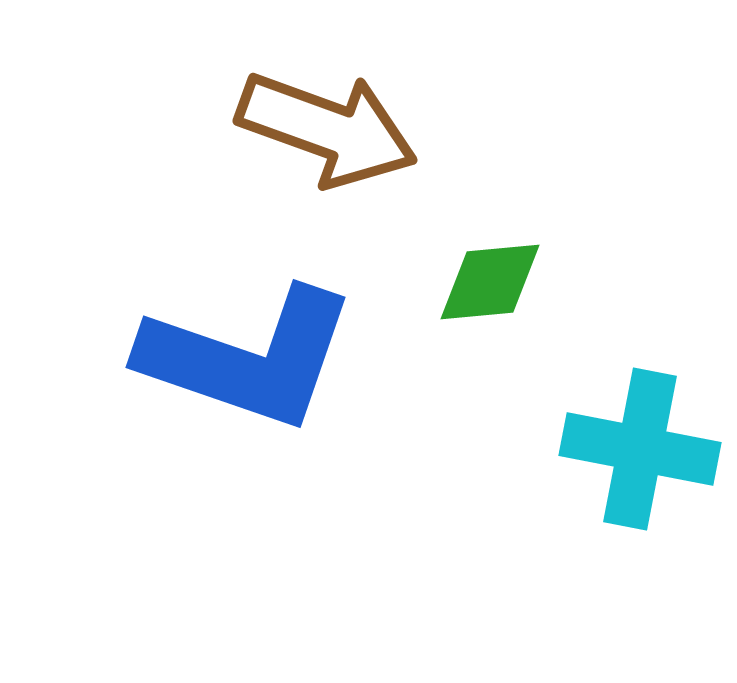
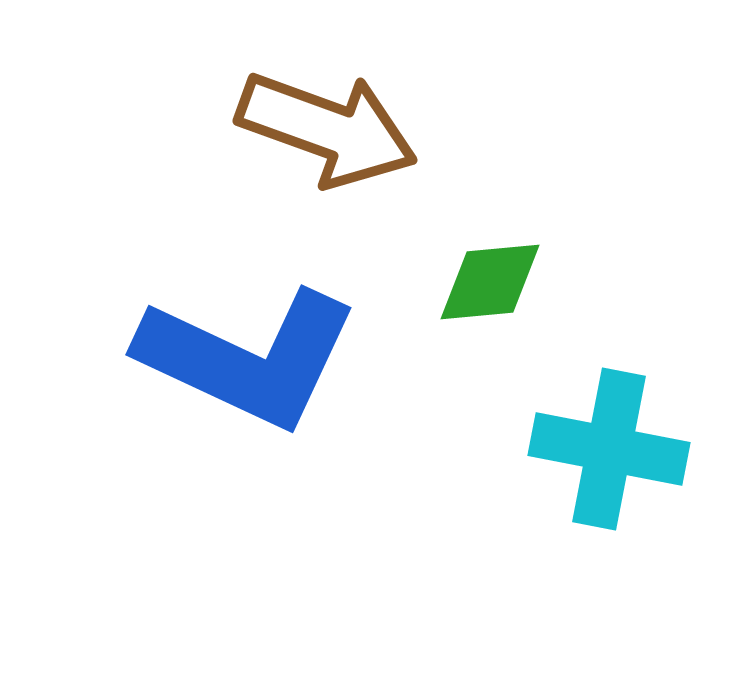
blue L-shape: rotated 6 degrees clockwise
cyan cross: moved 31 px left
